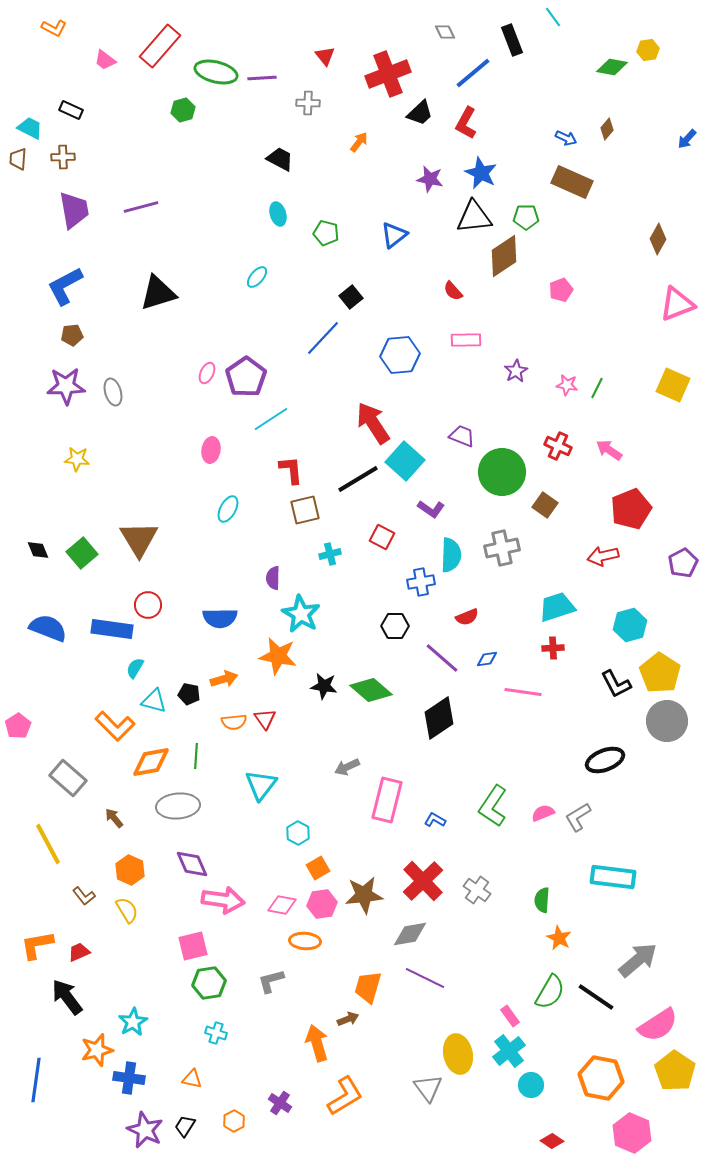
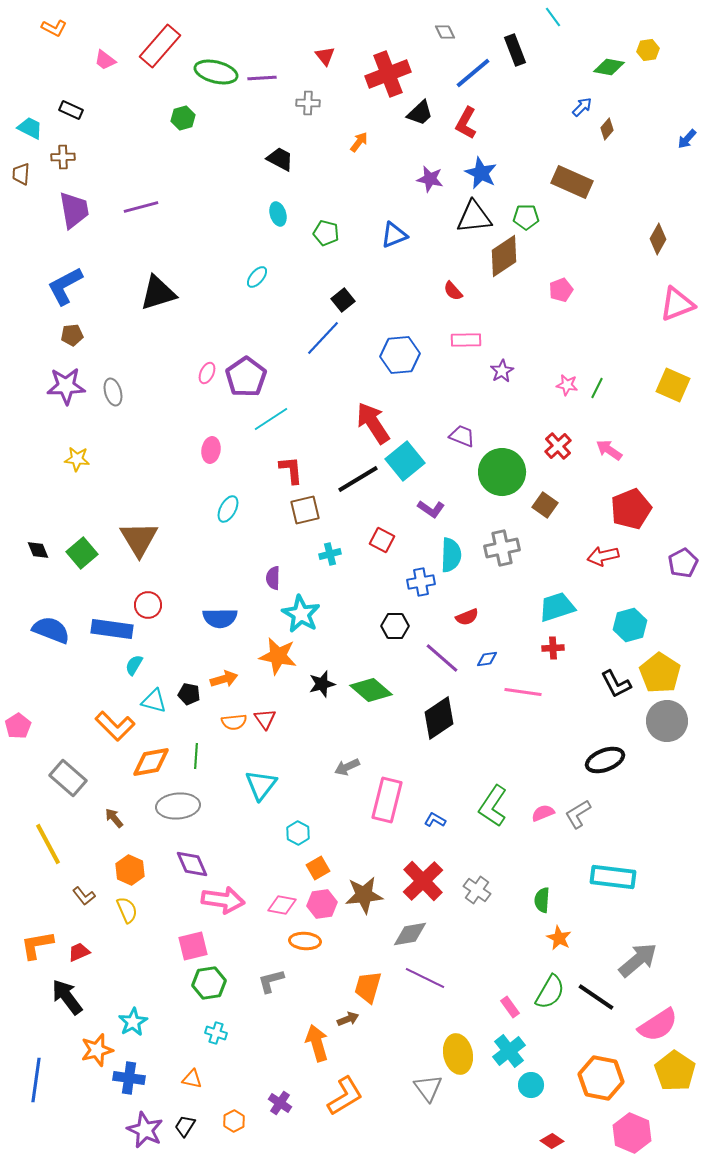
black rectangle at (512, 40): moved 3 px right, 10 px down
green diamond at (612, 67): moved 3 px left
green hexagon at (183, 110): moved 8 px down
blue arrow at (566, 138): moved 16 px right, 31 px up; rotated 70 degrees counterclockwise
brown trapezoid at (18, 159): moved 3 px right, 15 px down
blue triangle at (394, 235): rotated 16 degrees clockwise
black square at (351, 297): moved 8 px left, 3 px down
purple star at (516, 371): moved 14 px left
red cross at (558, 446): rotated 24 degrees clockwise
cyan square at (405, 461): rotated 9 degrees clockwise
red square at (382, 537): moved 3 px down
blue semicircle at (48, 628): moved 3 px right, 2 px down
cyan semicircle at (135, 668): moved 1 px left, 3 px up
black star at (324, 686): moved 2 px left, 2 px up; rotated 24 degrees counterclockwise
gray L-shape at (578, 817): moved 3 px up
yellow semicircle at (127, 910): rotated 8 degrees clockwise
pink rectangle at (510, 1016): moved 9 px up
